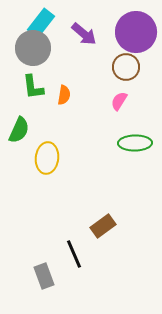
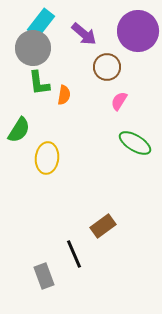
purple circle: moved 2 px right, 1 px up
brown circle: moved 19 px left
green L-shape: moved 6 px right, 4 px up
green semicircle: rotated 8 degrees clockwise
green ellipse: rotated 32 degrees clockwise
